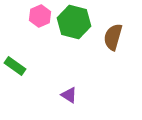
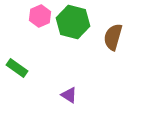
green hexagon: moved 1 px left
green rectangle: moved 2 px right, 2 px down
